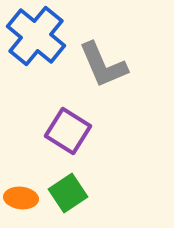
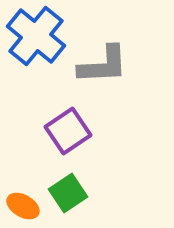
gray L-shape: rotated 70 degrees counterclockwise
purple square: rotated 24 degrees clockwise
orange ellipse: moved 2 px right, 8 px down; rotated 24 degrees clockwise
